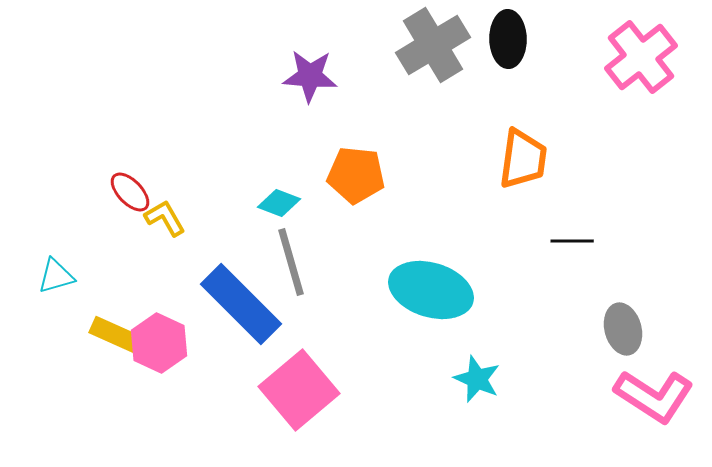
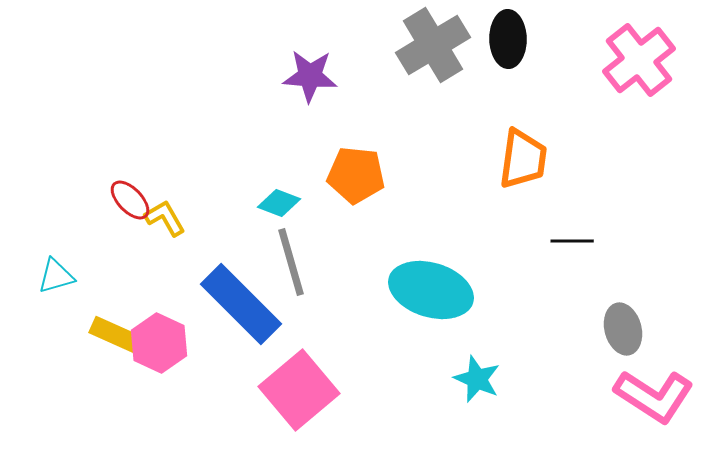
pink cross: moved 2 px left, 3 px down
red ellipse: moved 8 px down
